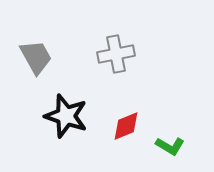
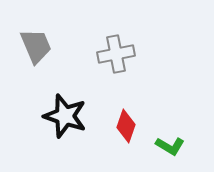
gray trapezoid: moved 11 px up; rotated 6 degrees clockwise
black star: moved 1 px left
red diamond: rotated 48 degrees counterclockwise
